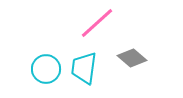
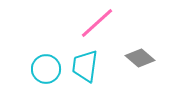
gray diamond: moved 8 px right
cyan trapezoid: moved 1 px right, 2 px up
